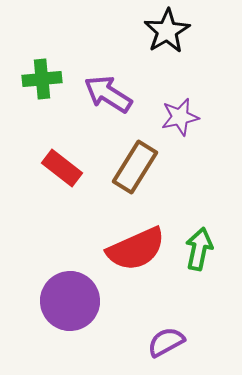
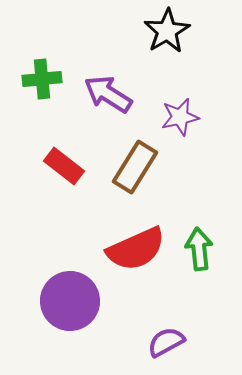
red rectangle: moved 2 px right, 2 px up
green arrow: rotated 18 degrees counterclockwise
